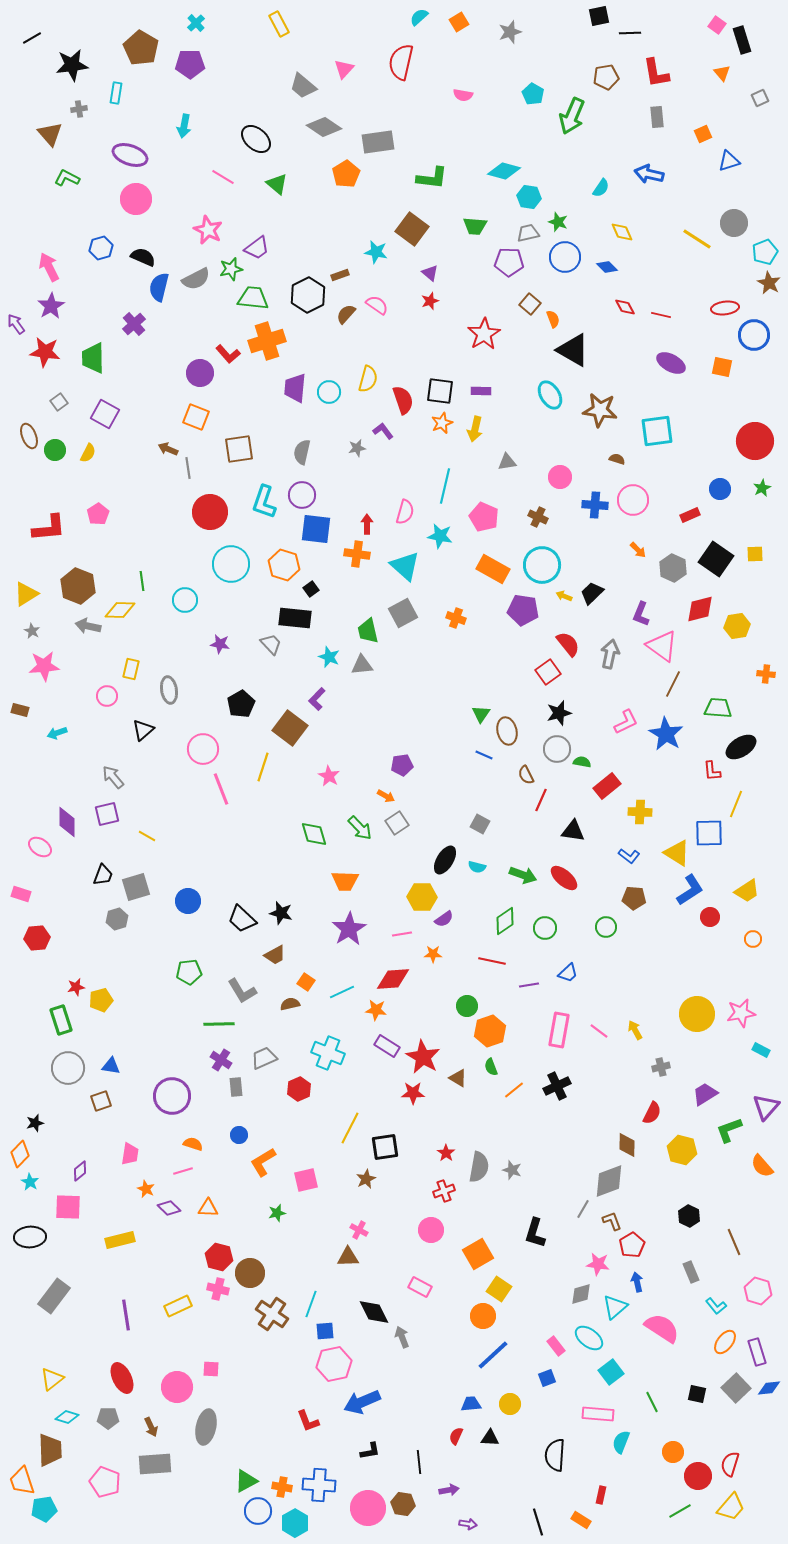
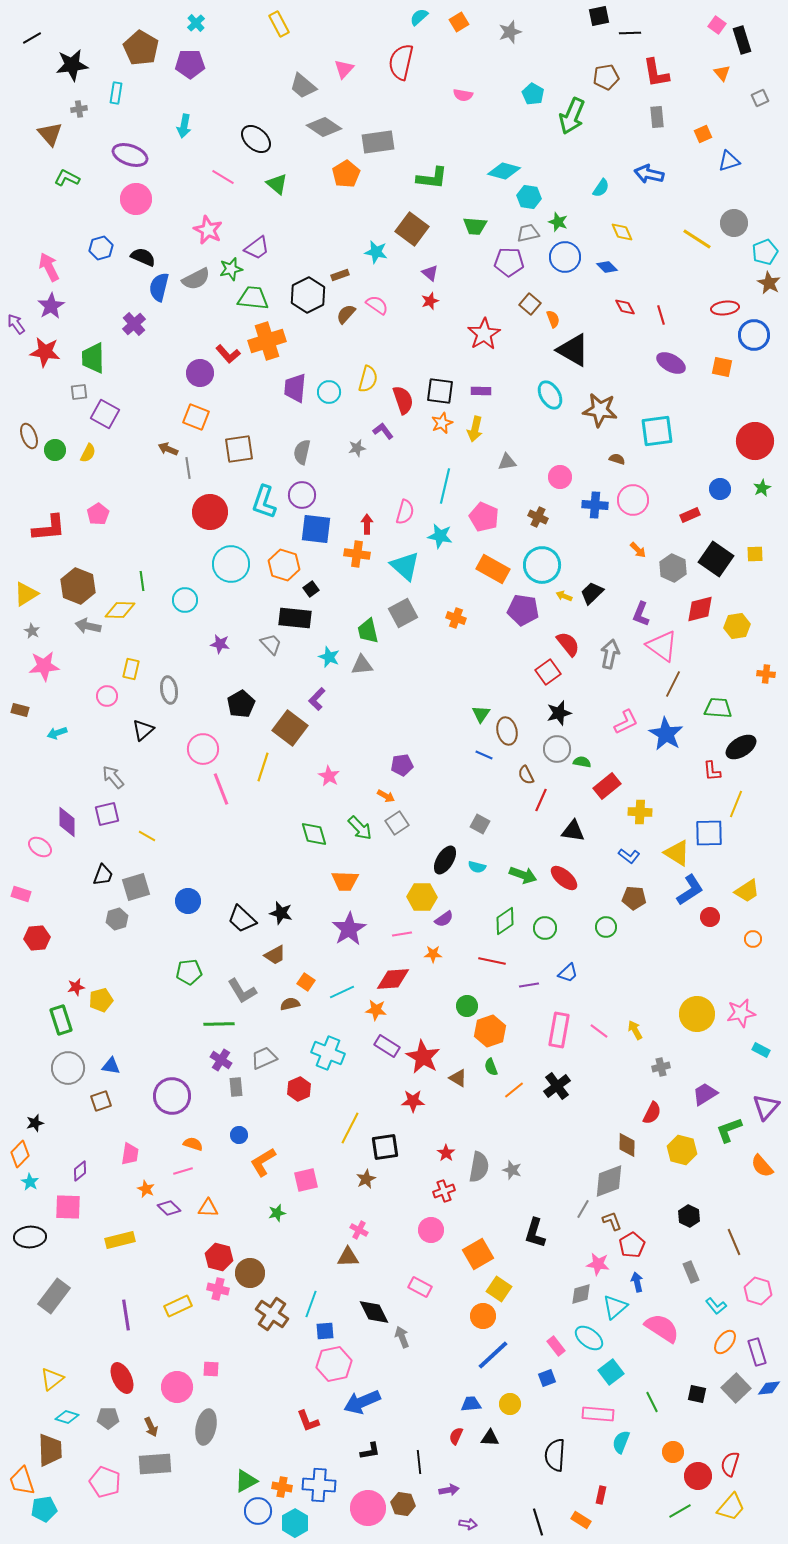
red line at (661, 315): rotated 60 degrees clockwise
gray square at (59, 402): moved 20 px right, 10 px up; rotated 30 degrees clockwise
black cross at (557, 1086): rotated 12 degrees counterclockwise
red star at (413, 1093): moved 8 px down
